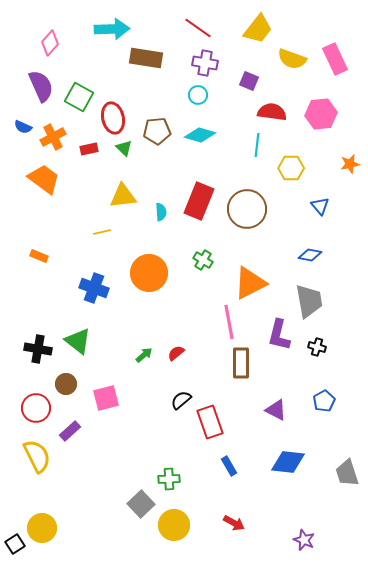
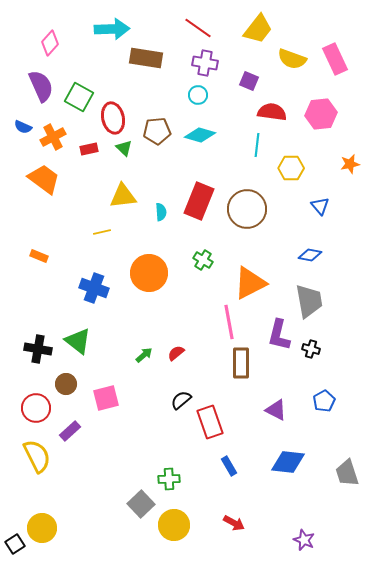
black cross at (317, 347): moved 6 px left, 2 px down
